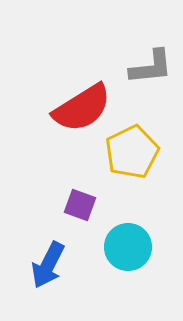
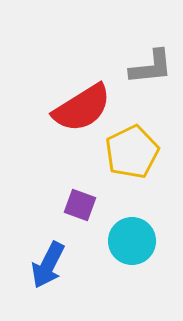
cyan circle: moved 4 px right, 6 px up
